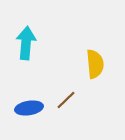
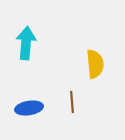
brown line: moved 6 px right, 2 px down; rotated 50 degrees counterclockwise
